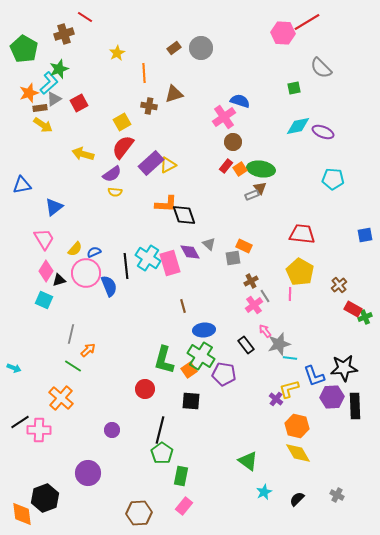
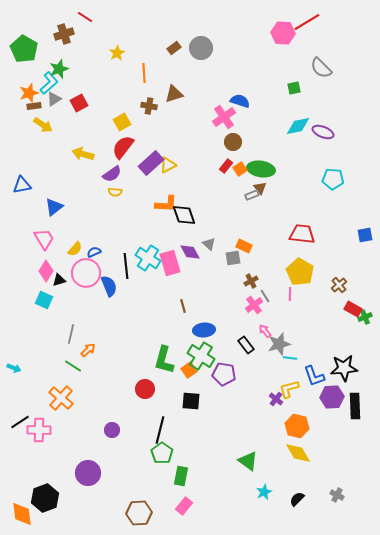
brown rectangle at (40, 108): moved 6 px left, 2 px up
